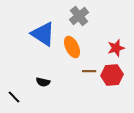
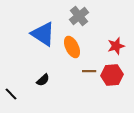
red star: moved 2 px up
black semicircle: moved 2 px up; rotated 56 degrees counterclockwise
black line: moved 3 px left, 3 px up
